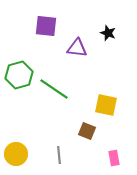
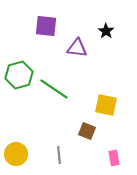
black star: moved 2 px left, 2 px up; rotated 14 degrees clockwise
